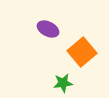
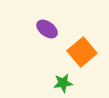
purple ellipse: moved 1 px left; rotated 10 degrees clockwise
